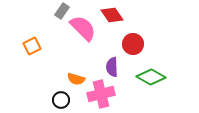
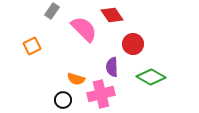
gray rectangle: moved 10 px left
pink semicircle: moved 1 px right, 1 px down
black circle: moved 2 px right
